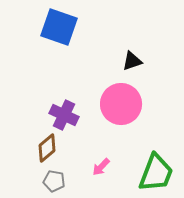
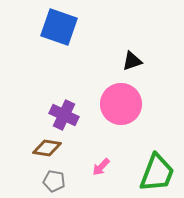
brown diamond: rotated 48 degrees clockwise
green trapezoid: moved 1 px right
